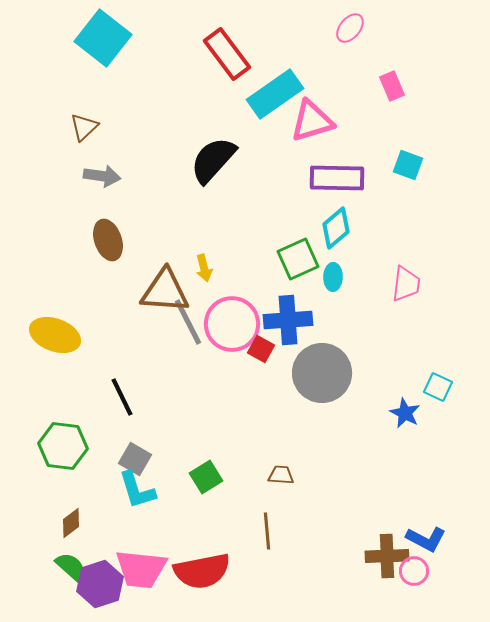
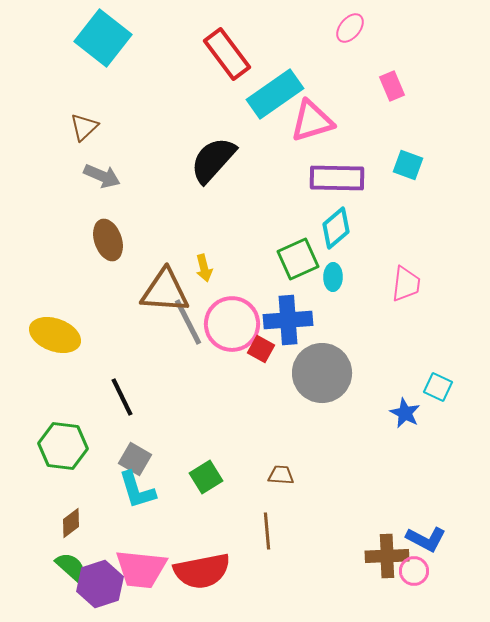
gray arrow at (102, 176): rotated 15 degrees clockwise
